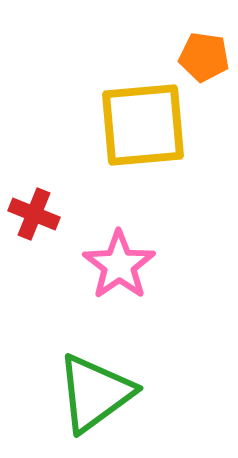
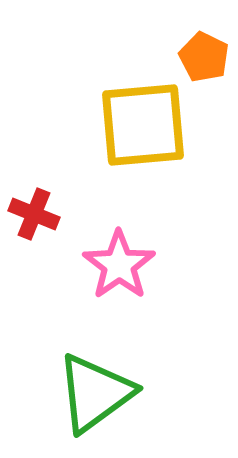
orange pentagon: rotated 18 degrees clockwise
